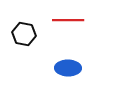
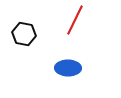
red line: moved 7 px right; rotated 64 degrees counterclockwise
